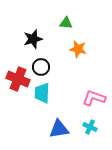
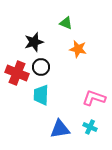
green triangle: rotated 16 degrees clockwise
black star: moved 1 px right, 3 px down
red cross: moved 1 px left, 6 px up
cyan trapezoid: moved 1 px left, 2 px down
blue triangle: moved 1 px right
